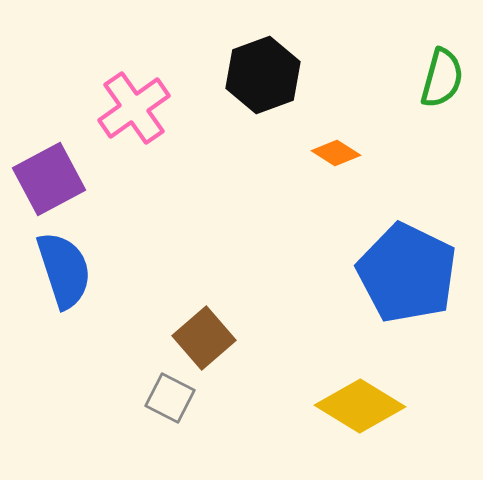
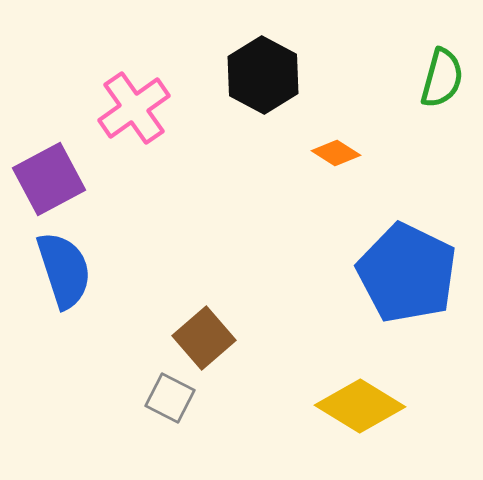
black hexagon: rotated 12 degrees counterclockwise
